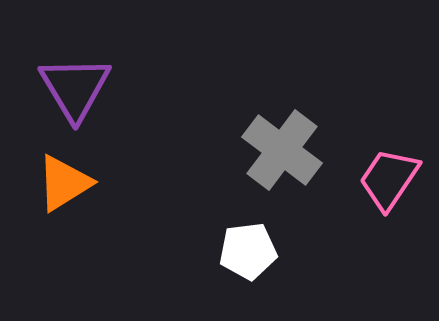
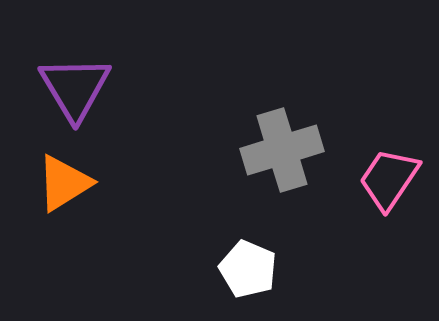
gray cross: rotated 36 degrees clockwise
white pentagon: moved 18 px down; rotated 30 degrees clockwise
